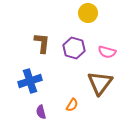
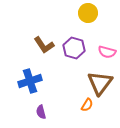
brown L-shape: moved 2 px right, 2 px down; rotated 140 degrees clockwise
orange semicircle: moved 15 px right
